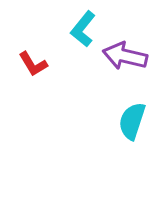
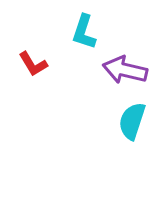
cyan L-shape: moved 1 px right, 3 px down; rotated 21 degrees counterclockwise
purple arrow: moved 14 px down
